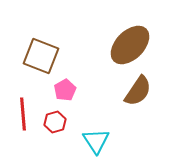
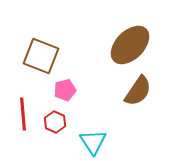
pink pentagon: rotated 15 degrees clockwise
red hexagon: rotated 20 degrees counterclockwise
cyan triangle: moved 3 px left, 1 px down
